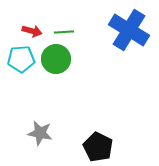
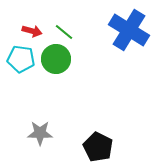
green line: rotated 42 degrees clockwise
cyan pentagon: rotated 12 degrees clockwise
gray star: rotated 10 degrees counterclockwise
